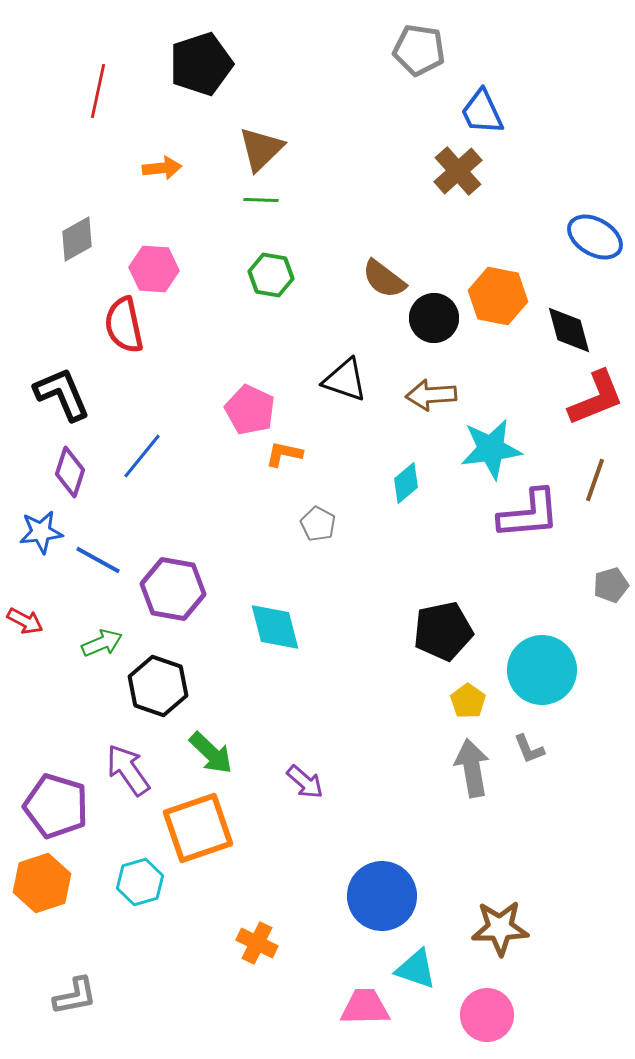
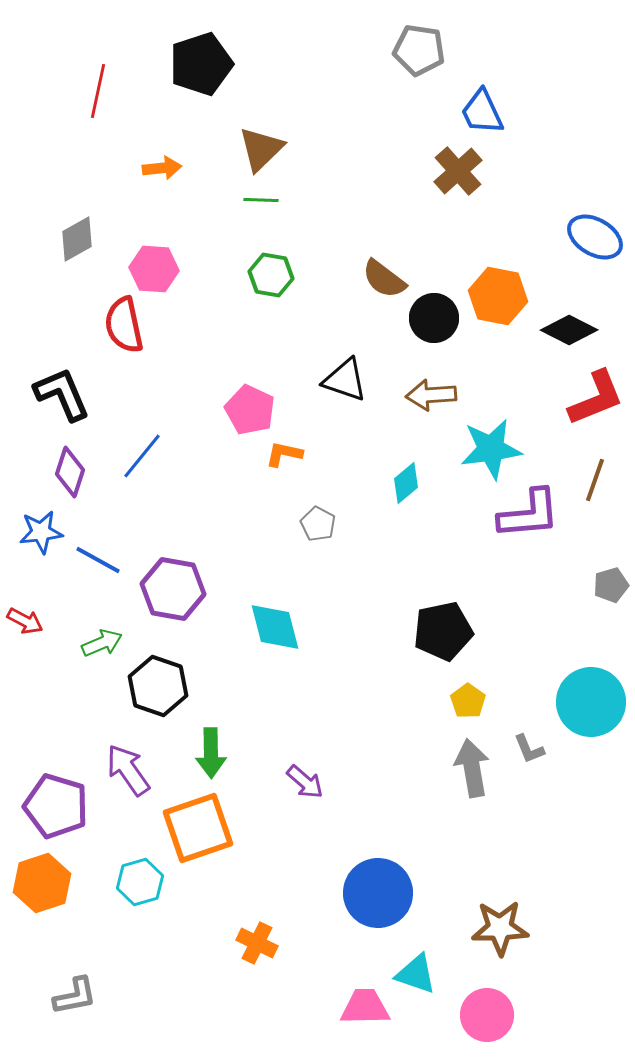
black diamond at (569, 330): rotated 48 degrees counterclockwise
cyan circle at (542, 670): moved 49 px right, 32 px down
green arrow at (211, 753): rotated 45 degrees clockwise
blue circle at (382, 896): moved 4 px left, 3 px up
cyan triangle at (416, 969): moved 5 px down
